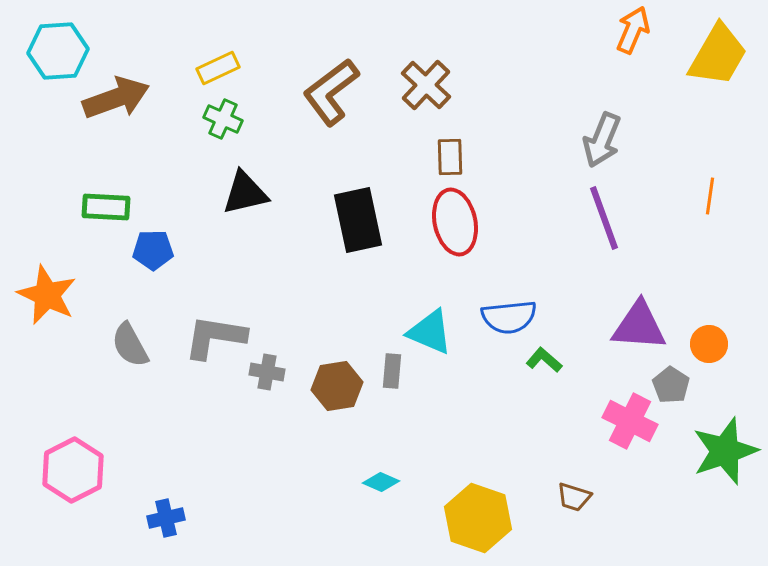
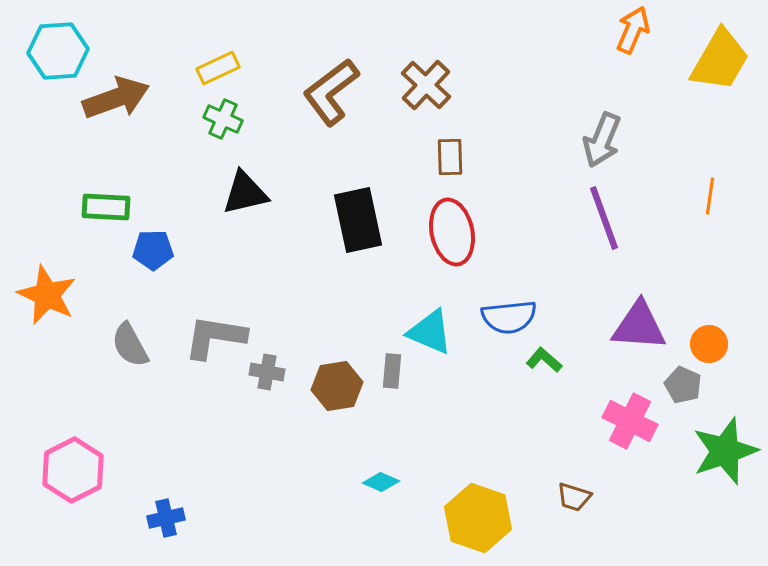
yellow trapezoid: moved 2 px right, 5 px down
red ellipse: moved 3 px left, 10 px down
gray pentagon: moved 12 px right; rotated 9 degrees counterclockwise
